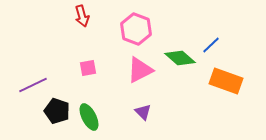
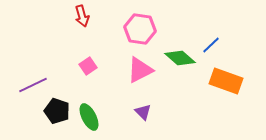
pink hexagon: moved 4 px right; rotated 12 degrees counterclockwise
pink square: moved 2 px up; rotated 24 degrees counterclockwise
